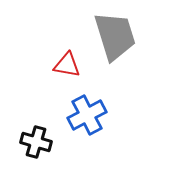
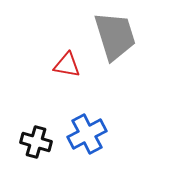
blue cross: moved 19 px down
